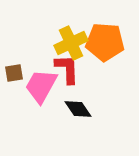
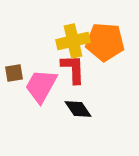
yellow cross: moved 2 px right, 2 px up; rotated 12 degrees clockwise
red L-shape: moved 6 px right
